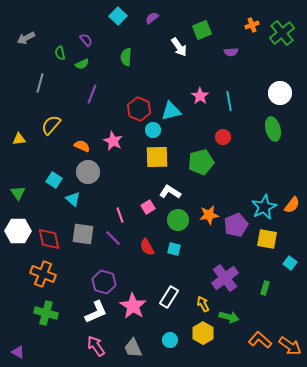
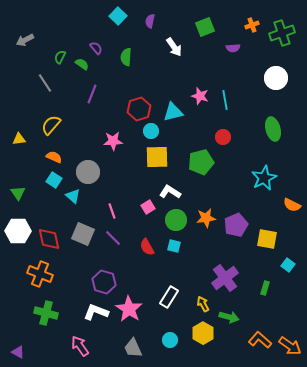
purple semicircle at (152, 18): moved 2 px left, 3 px down; rotated 40 degrees counterclockwise
green square at (202, 30): moved 3 px right, 3 px up
green cross at (282, 33): rotated 20 degrees clockwise
gray arrow at (26, 38): moved 1 px left, 2 px down
purple semicircle at (86, 40): moved 10 px right, 8 px down
white arrow at (179, 47): moved 5 px left
purple semicircle at (231, 52): moved 2 px right, 4 px up
green semicircle at (60, 53): moved 4 px down; rotated 40 degrees clockwise
green semicircle at (82, 64): rotated 120 degrees counterclockwise
gray line at (40, 83): moved 5 px right; rotated 48 degrees counterclockwise
white circle at (280, 93): moved 4 px left, 15 px up
pink star at (200, 96): rotated 18 degrees counterclockwise
cyan line at (229, 101): moved 4 px left, 1 px up
red hexagon at (139, 109): rotated 20 degrees clockwise
cyan triangle at (171, 111): moved 2 px right, 1 px down
cyan circle at (153, 130): moved 2 px left, 1 px down
pink star at (113, 141): rotated 30 degrees counterclockwise
orange semicircle at (82, 146): moved 28 px left, 11 px down
cyan triangle at (73, 199): moved 3 px up
orange semicircle at (292, 205): rotated 78 degrees clockwise
cyan star at (264, 207): moved 29 px up
pink line at (120, 215): moved 8 px left, 4 px up
orange star at (209, 215): moved 3 px left, 3 px down
green circle at (178, 220): moved 2 px left
gray square at (83, 234): rotated 15 degrees clockwise
cyan square at (174, 249): moved 3 px up
cyan square at (290, 263): moved 2 px left, 2 px down
orange cross at (43, 274): moved 3 px left
pink star at (133, 306): moved 4 px left, 3 px down
white L-shape at (96, 312): rotated 135 degrees counterclockwise
pink arrow at (96, 346): moved 16 px left
